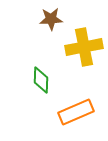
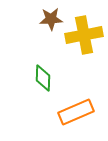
yellow cross: moved 12 px up
green diamond: moved 2 px right, 2 px up
